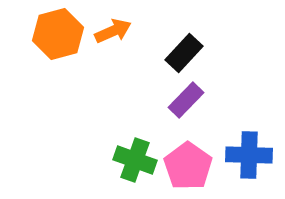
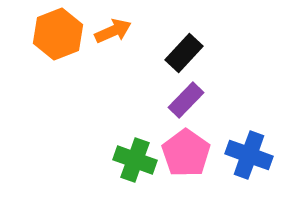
orange hexagon: rotated 6 degrees counterclockwise
blue cross: rotated 18 degrees clockwise
pink pentagon: moved 2 px left, 13 px up
